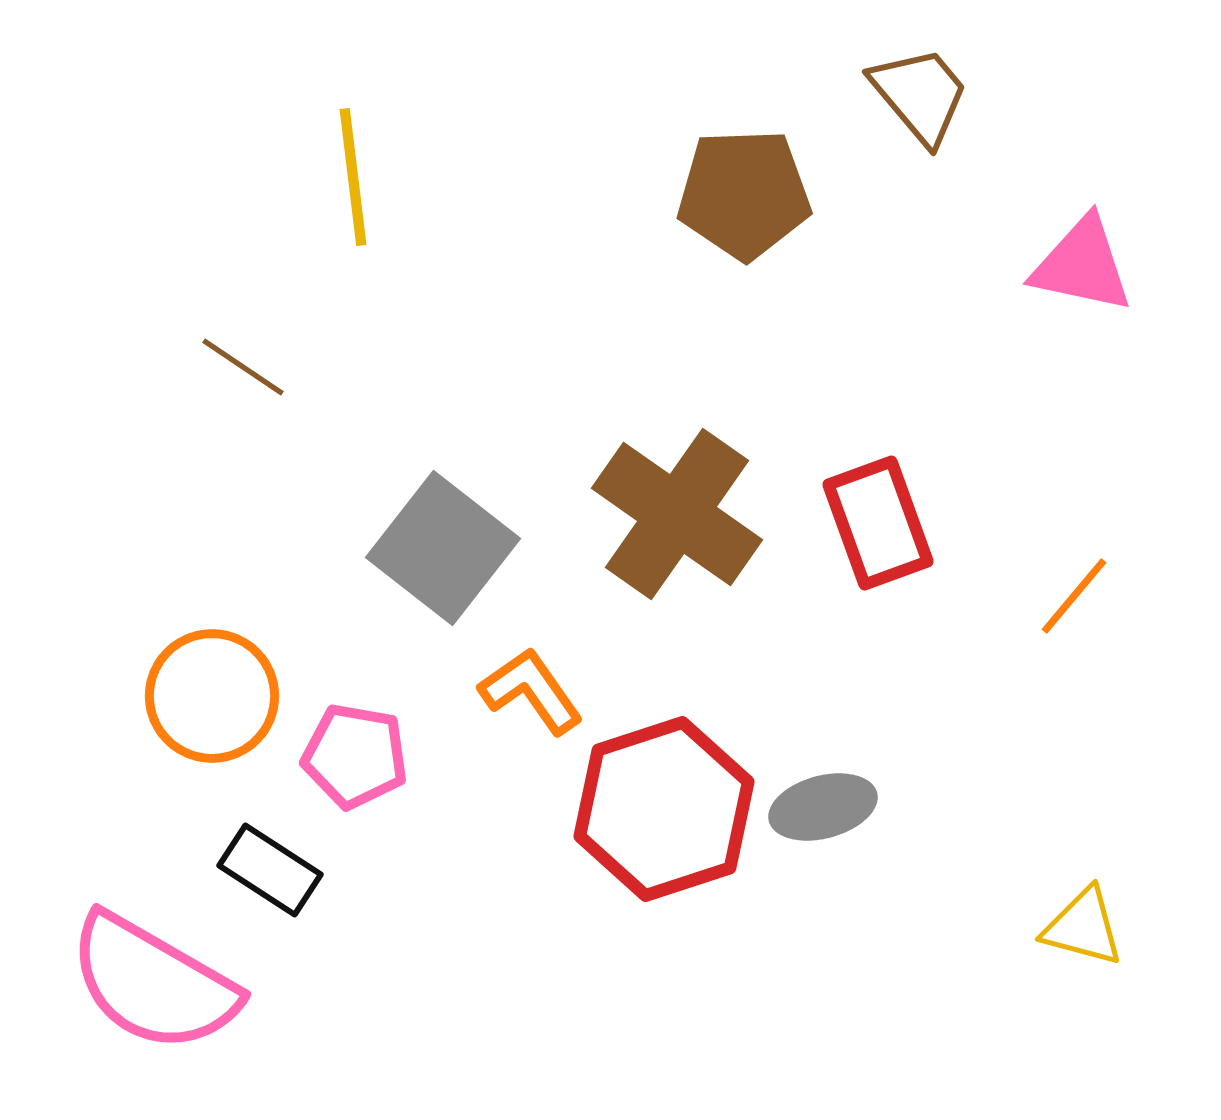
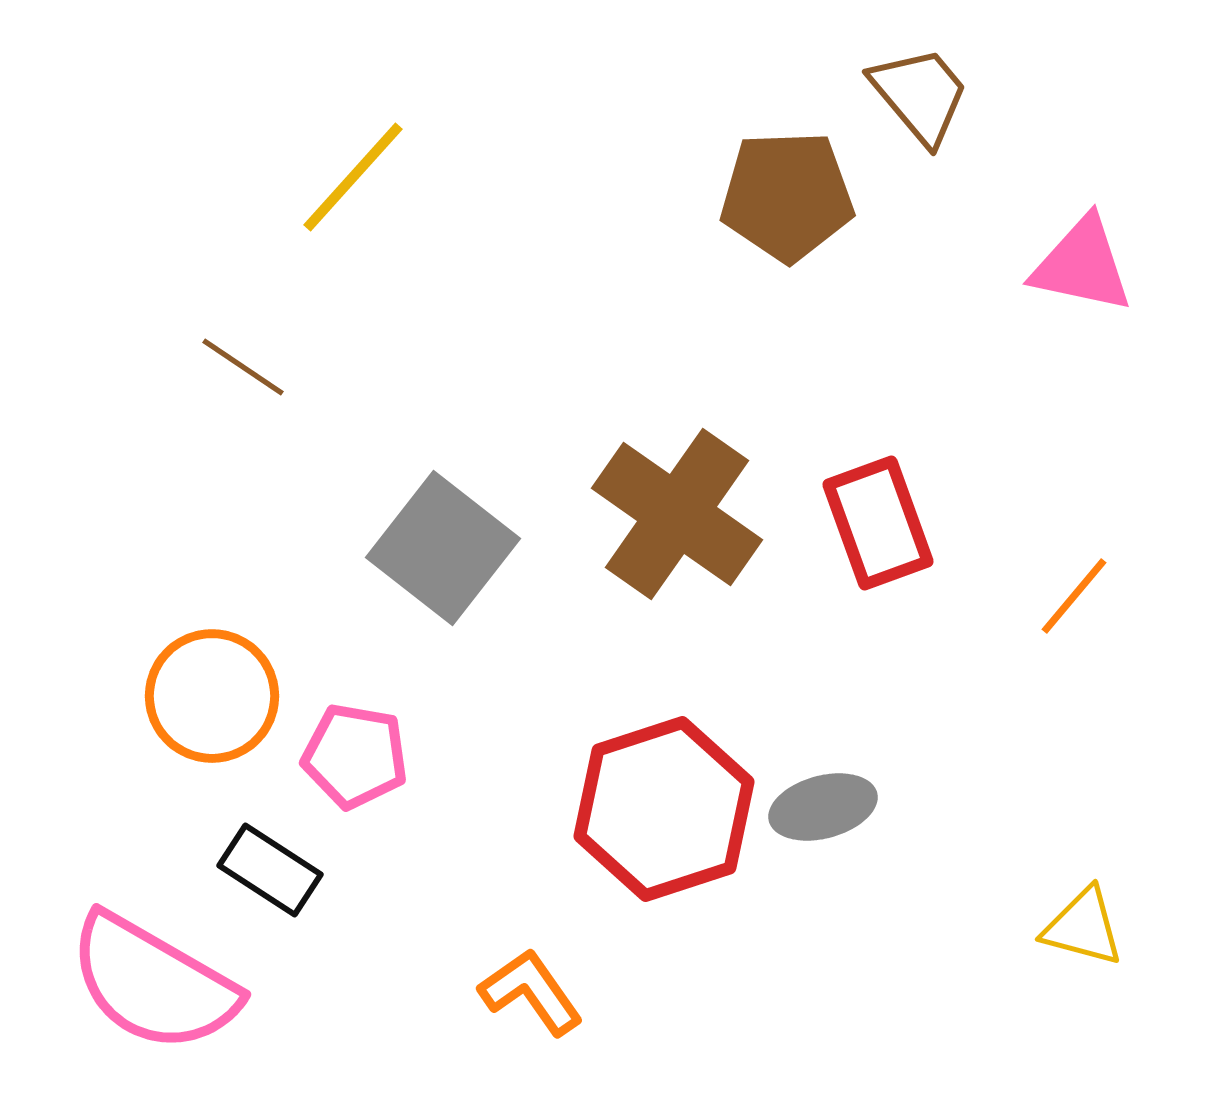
yellow line: rotated 49 degrees clockwise
brown pentagon: moved 43 px right, 2 px down
orange L-shape: moved 301 px down
